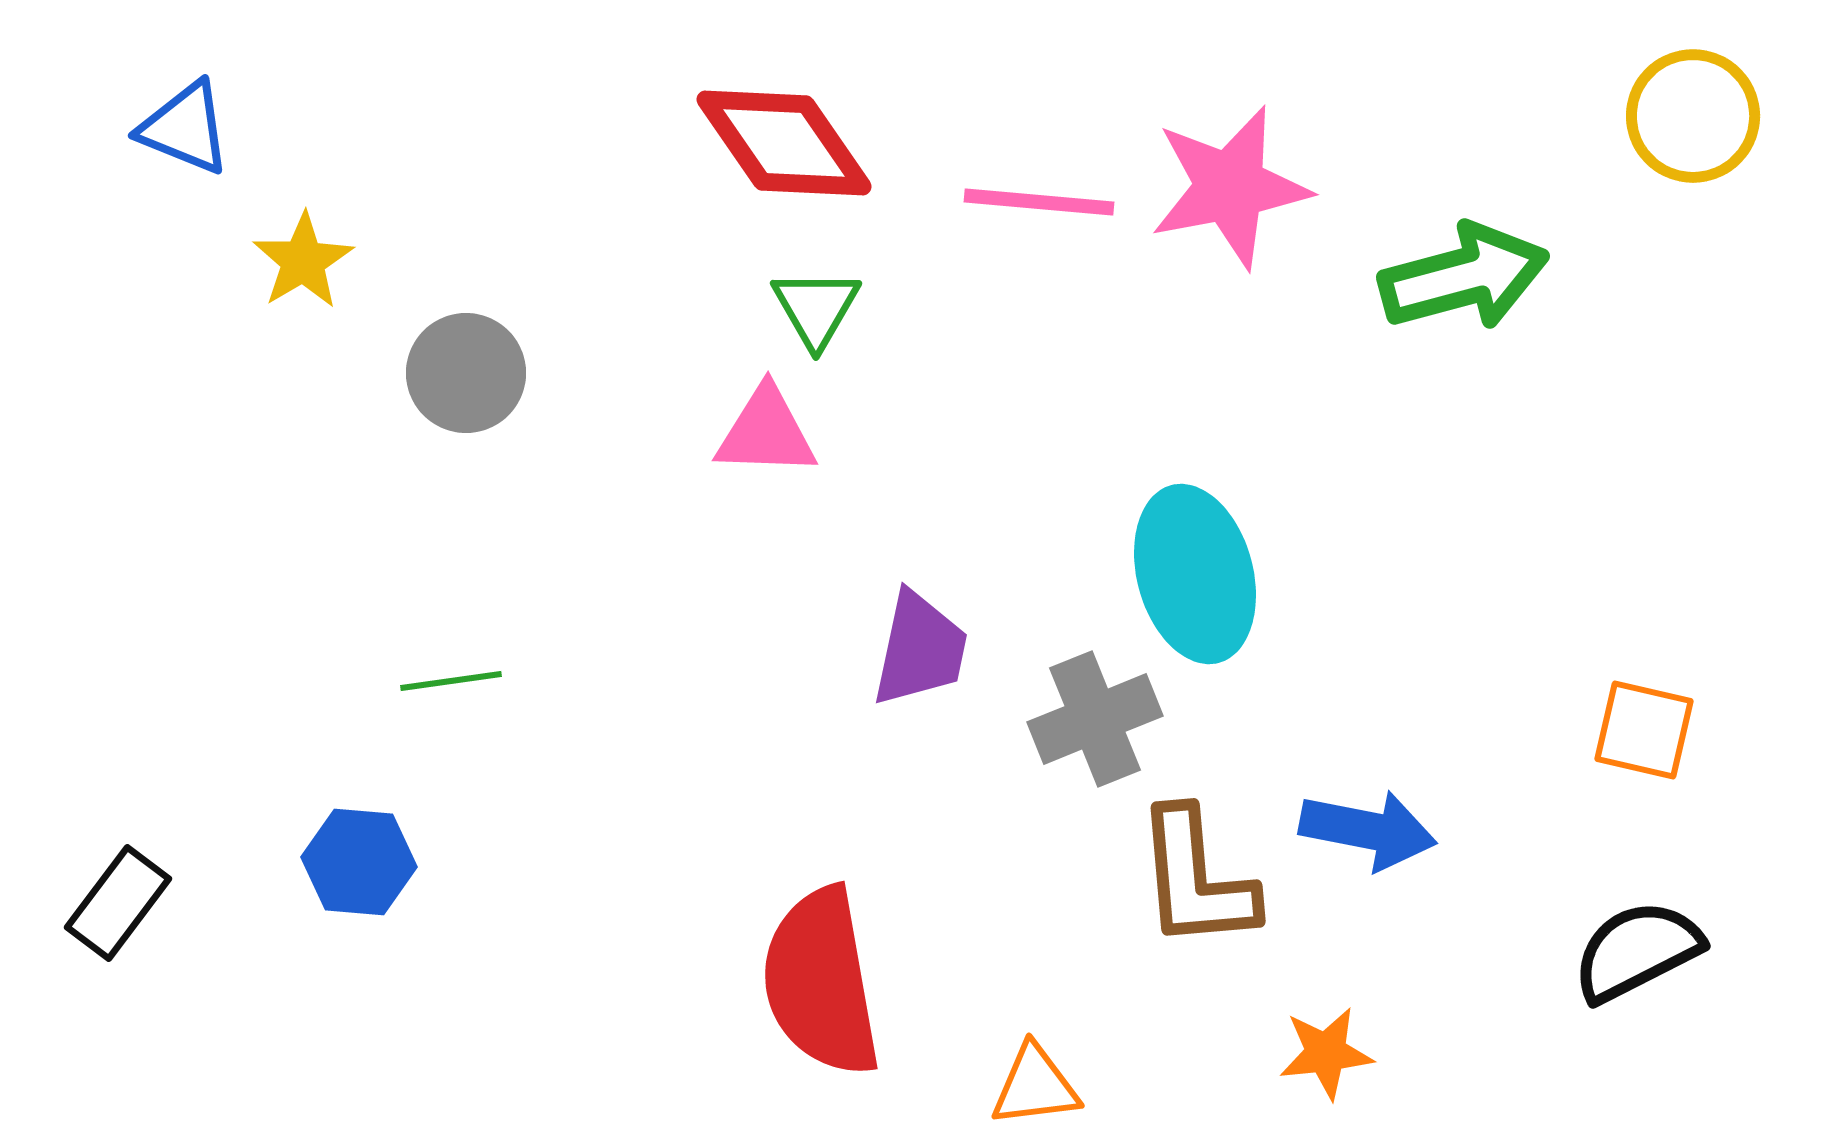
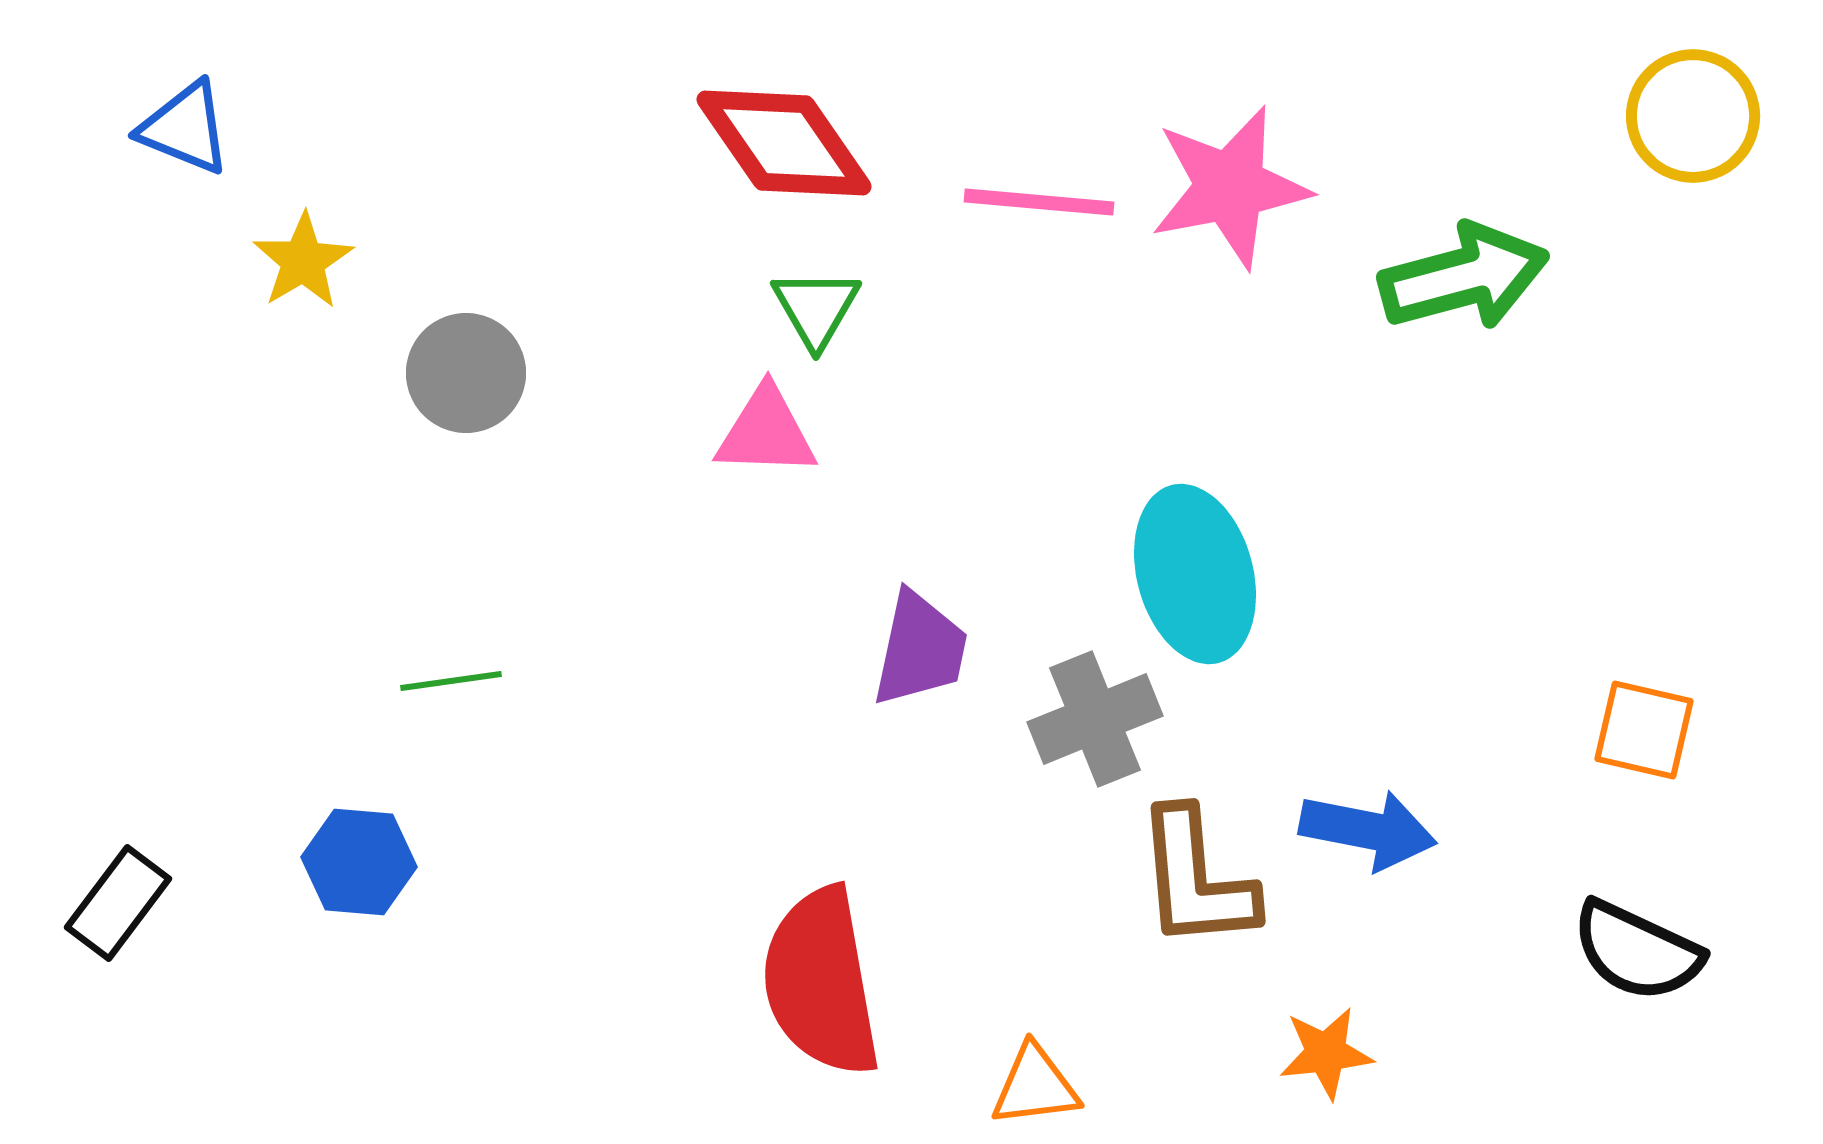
black semicircle: rotated 128 degrees counterclockwise
